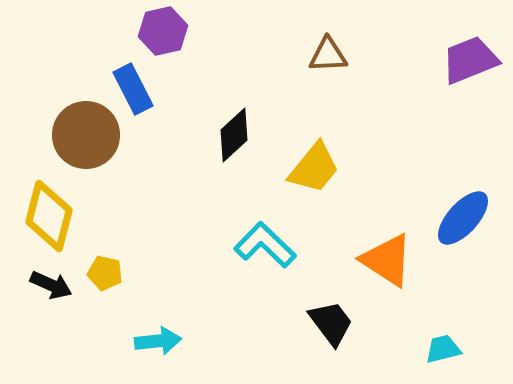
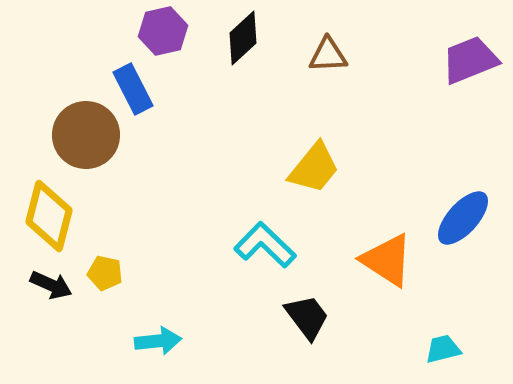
black diamond: moved 9 px right, 97 px up
black trapezoid: moved 24 px left, 6 px up
